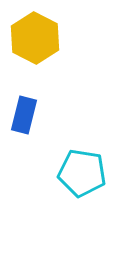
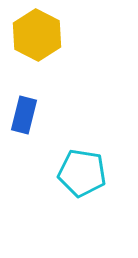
yellow hexagon: moved 2 px right, 3 px up
